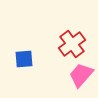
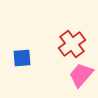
blue square: moved 2 px left, 1 px up
